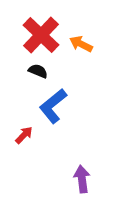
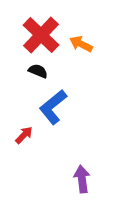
blue L-shape: moved 1 px down
